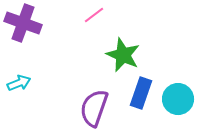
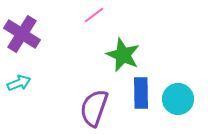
purple cross: moved 1 px left, 11 px down; rotated 12 degrees clockwise
blue rectangle: rotated 20 degrees counterclockwise
